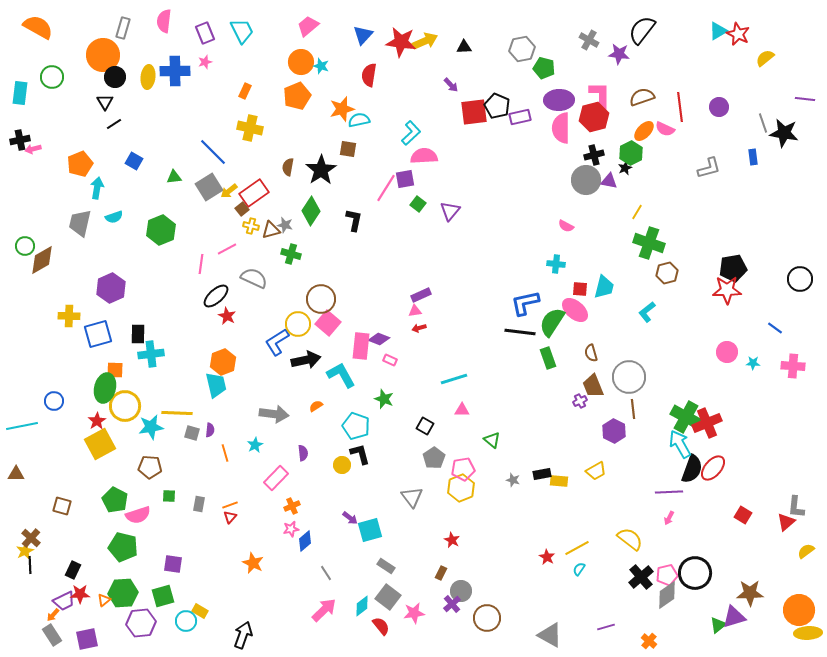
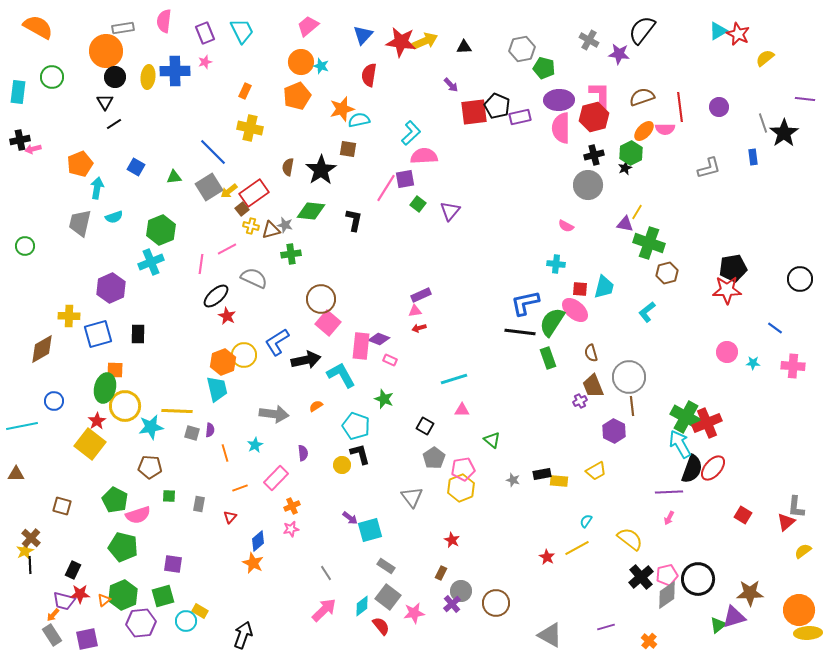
gray rectangle at (123, 28): rotated 65 degrees clockwise
orange circle at (103, 55): moved 3 px right, 4 px up
cyan rectangle at (20, 93): moved 2 px left, 1 px up
pink semicircle at (665, 129): rotated 24 degrees counterclockwise
black star at (784, 133): rotated 28 degrees clockwise
blue square at (134, 161): moved 2 px right, 6 px down
gray circle at (586, 180): moved 2 px right, 5 px down
purple triangle at (609, 181): moved 16 px right, 43 px down
green diamond at (311, 211): rotated 64 degrees clockwise
green cross at (291, 254): rotated 24 degrees counterclockwise
brown diamond at (42, 260): moved 89 px down
yellow circle at (298, 324): moved 54 px left, 31 px down
cyan cross at (151, 354): moved 92 px up; rotated 15 degrees counterclockwise
cyan trapezoid at (216, 385): moved 1 px right, 4 px down
brown line at (633, 409): moved 1 px left, 3 px up
yellow line at (177, 413): moved 2 px up
yellow square at (100, 444): moved 10 px left; rotated 24 degrees counterclockwise
orange line at (230, 505): moved 10 px right, 17 px up
blue diamond at (305, 541): moved 47 px left
yellow semicircle at (806, 551): moved 3 px left
cyan semicircle at (579, 569): moved 7 px right, 48 px up
black circle at (695, 573): moved 3 px right, 6 px down
green hexagon at (123, 593): moved 2 px down; rotated 20 degrees counterclockwise
purple trapezoid at (64, 601): rotated 40 degrees clockwise
brown circle at (487, 618): moved 9 px right, 15 px up
